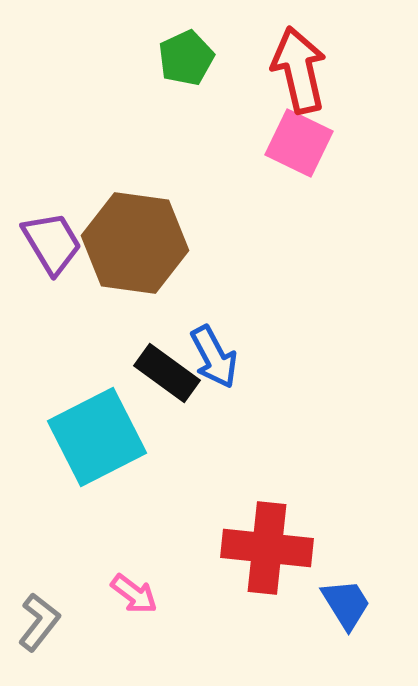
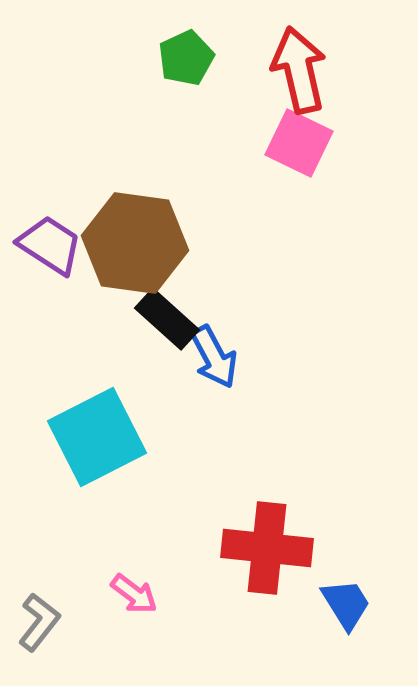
purple trapezoid: moved 2 px left, 2 px down; rotated 26 degrees counterclockwise
black rectangle: moved 54 px up; rotated 6 degrees clockwise
